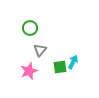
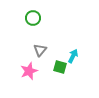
green circle: moved 3 px right, 10 px up
cyan arrow: moved 6 px up
green square: rotated 24 degrees clockwise
